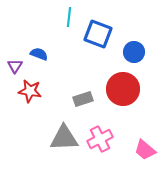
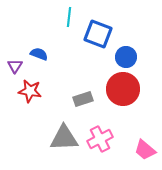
blue circle: moved 8 px left, 5 px down
